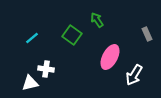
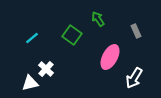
green arrow: moved 1 px right, 1 px up
gray rectangle: moved 11 px left, 3 px up
white cross: rotated 35 degrees clockwise
white arrow: moved 3 px down
